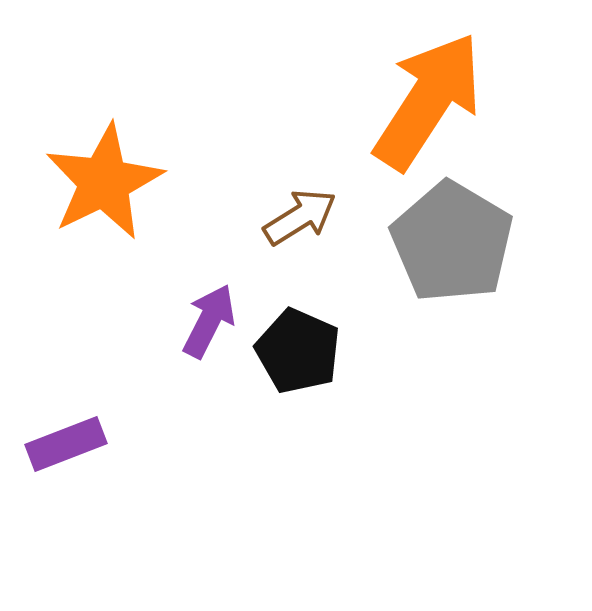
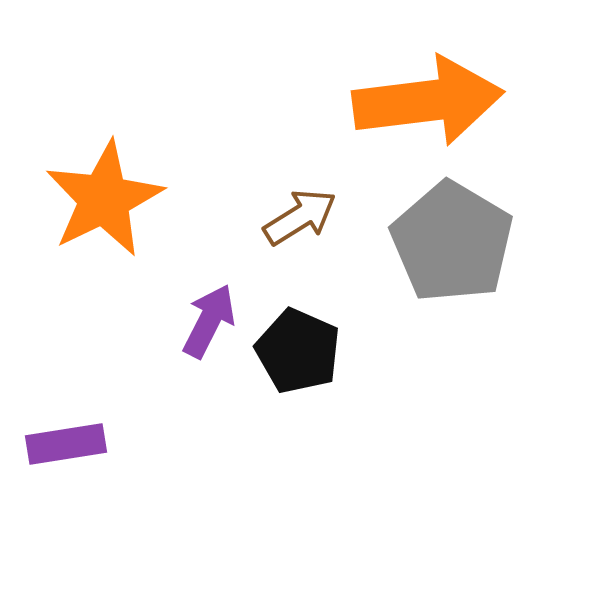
orange arrow: rotated 50 degrees clockwise
orange star: moved 17 px down
purple rectangle: rotated 12 degrees clockwise
